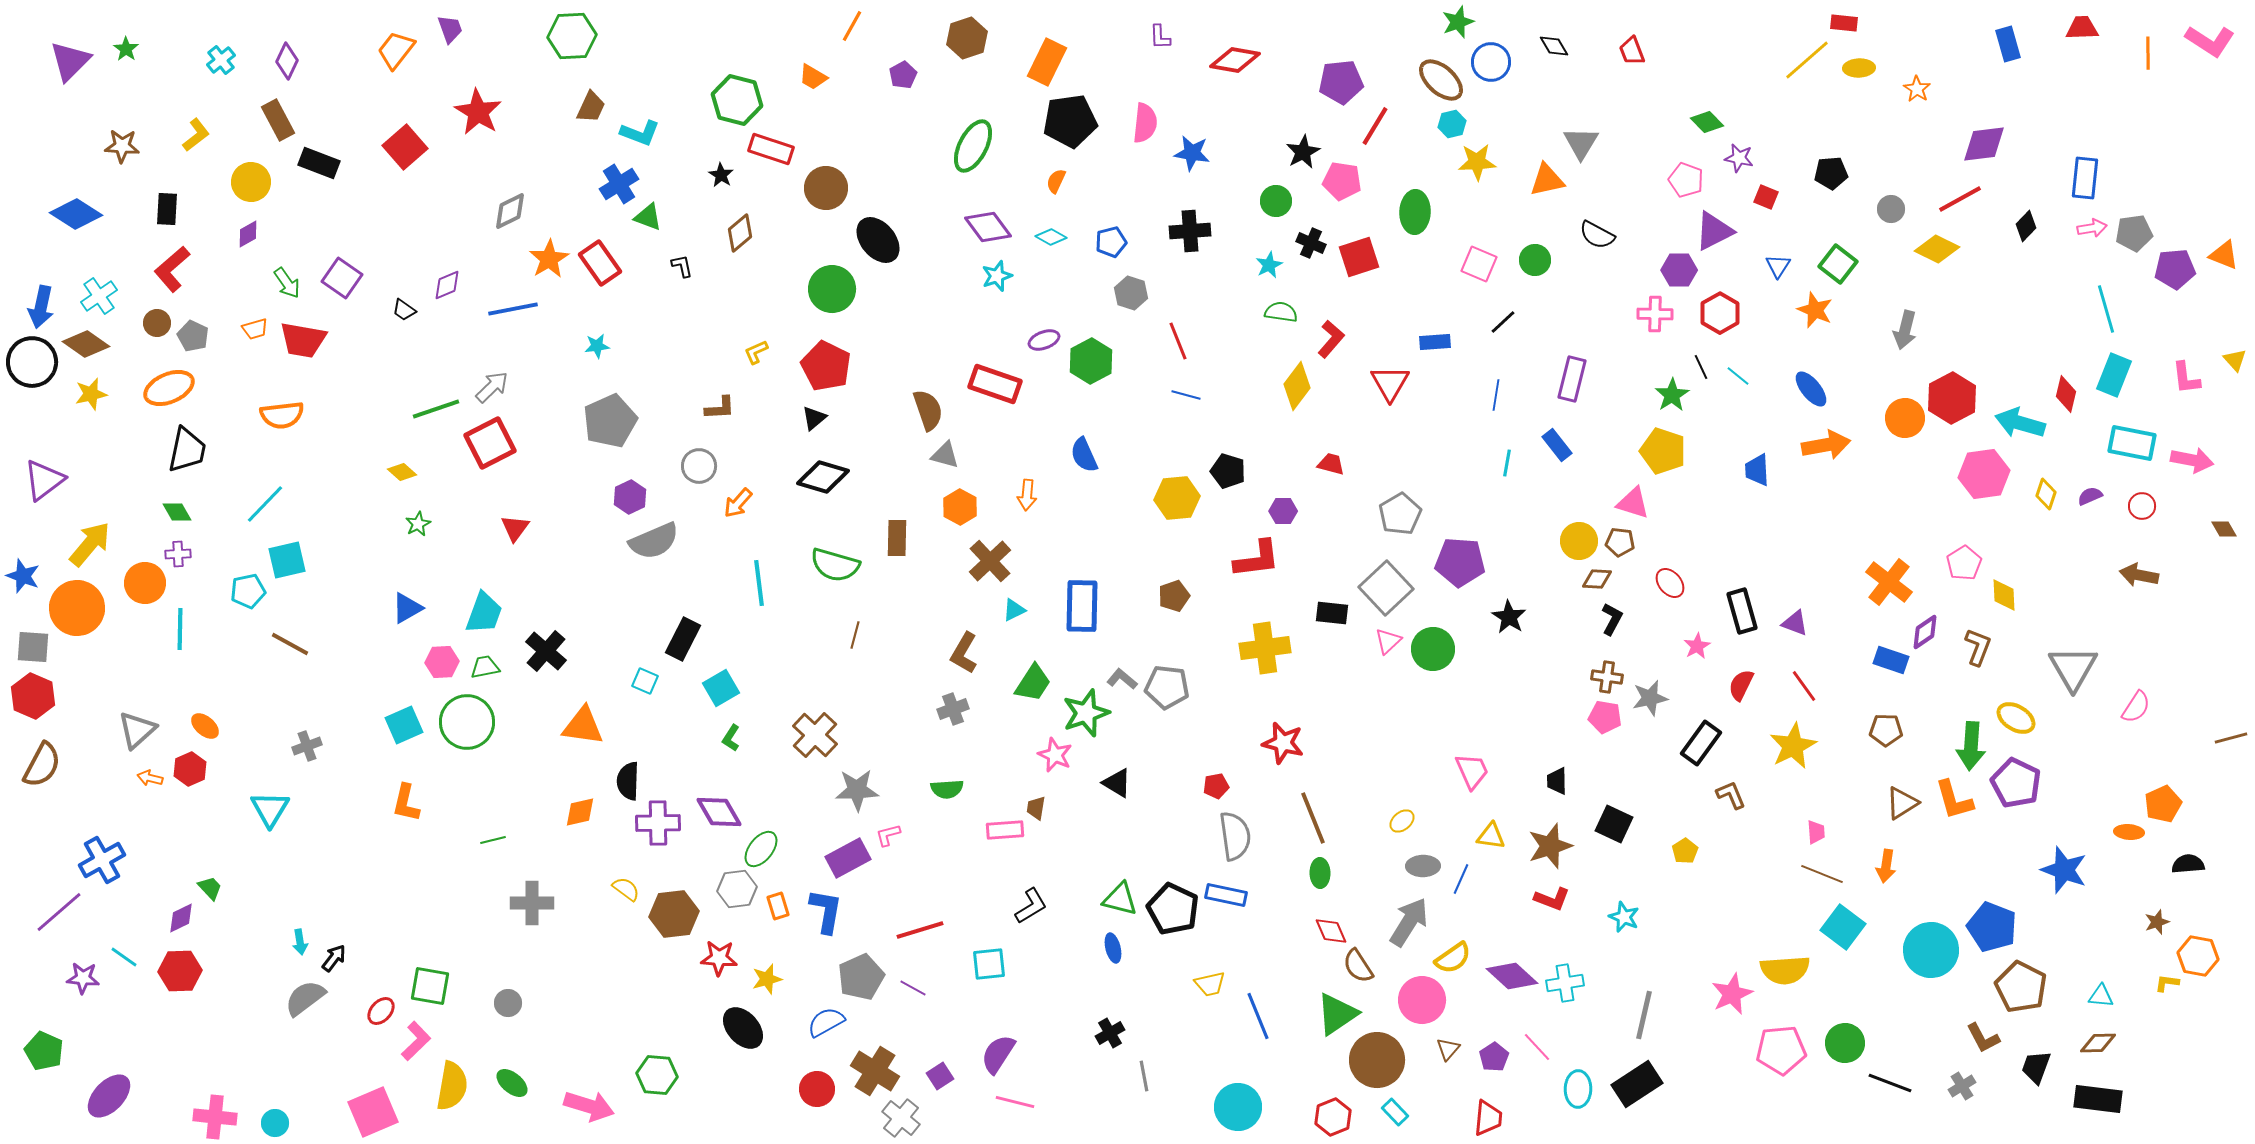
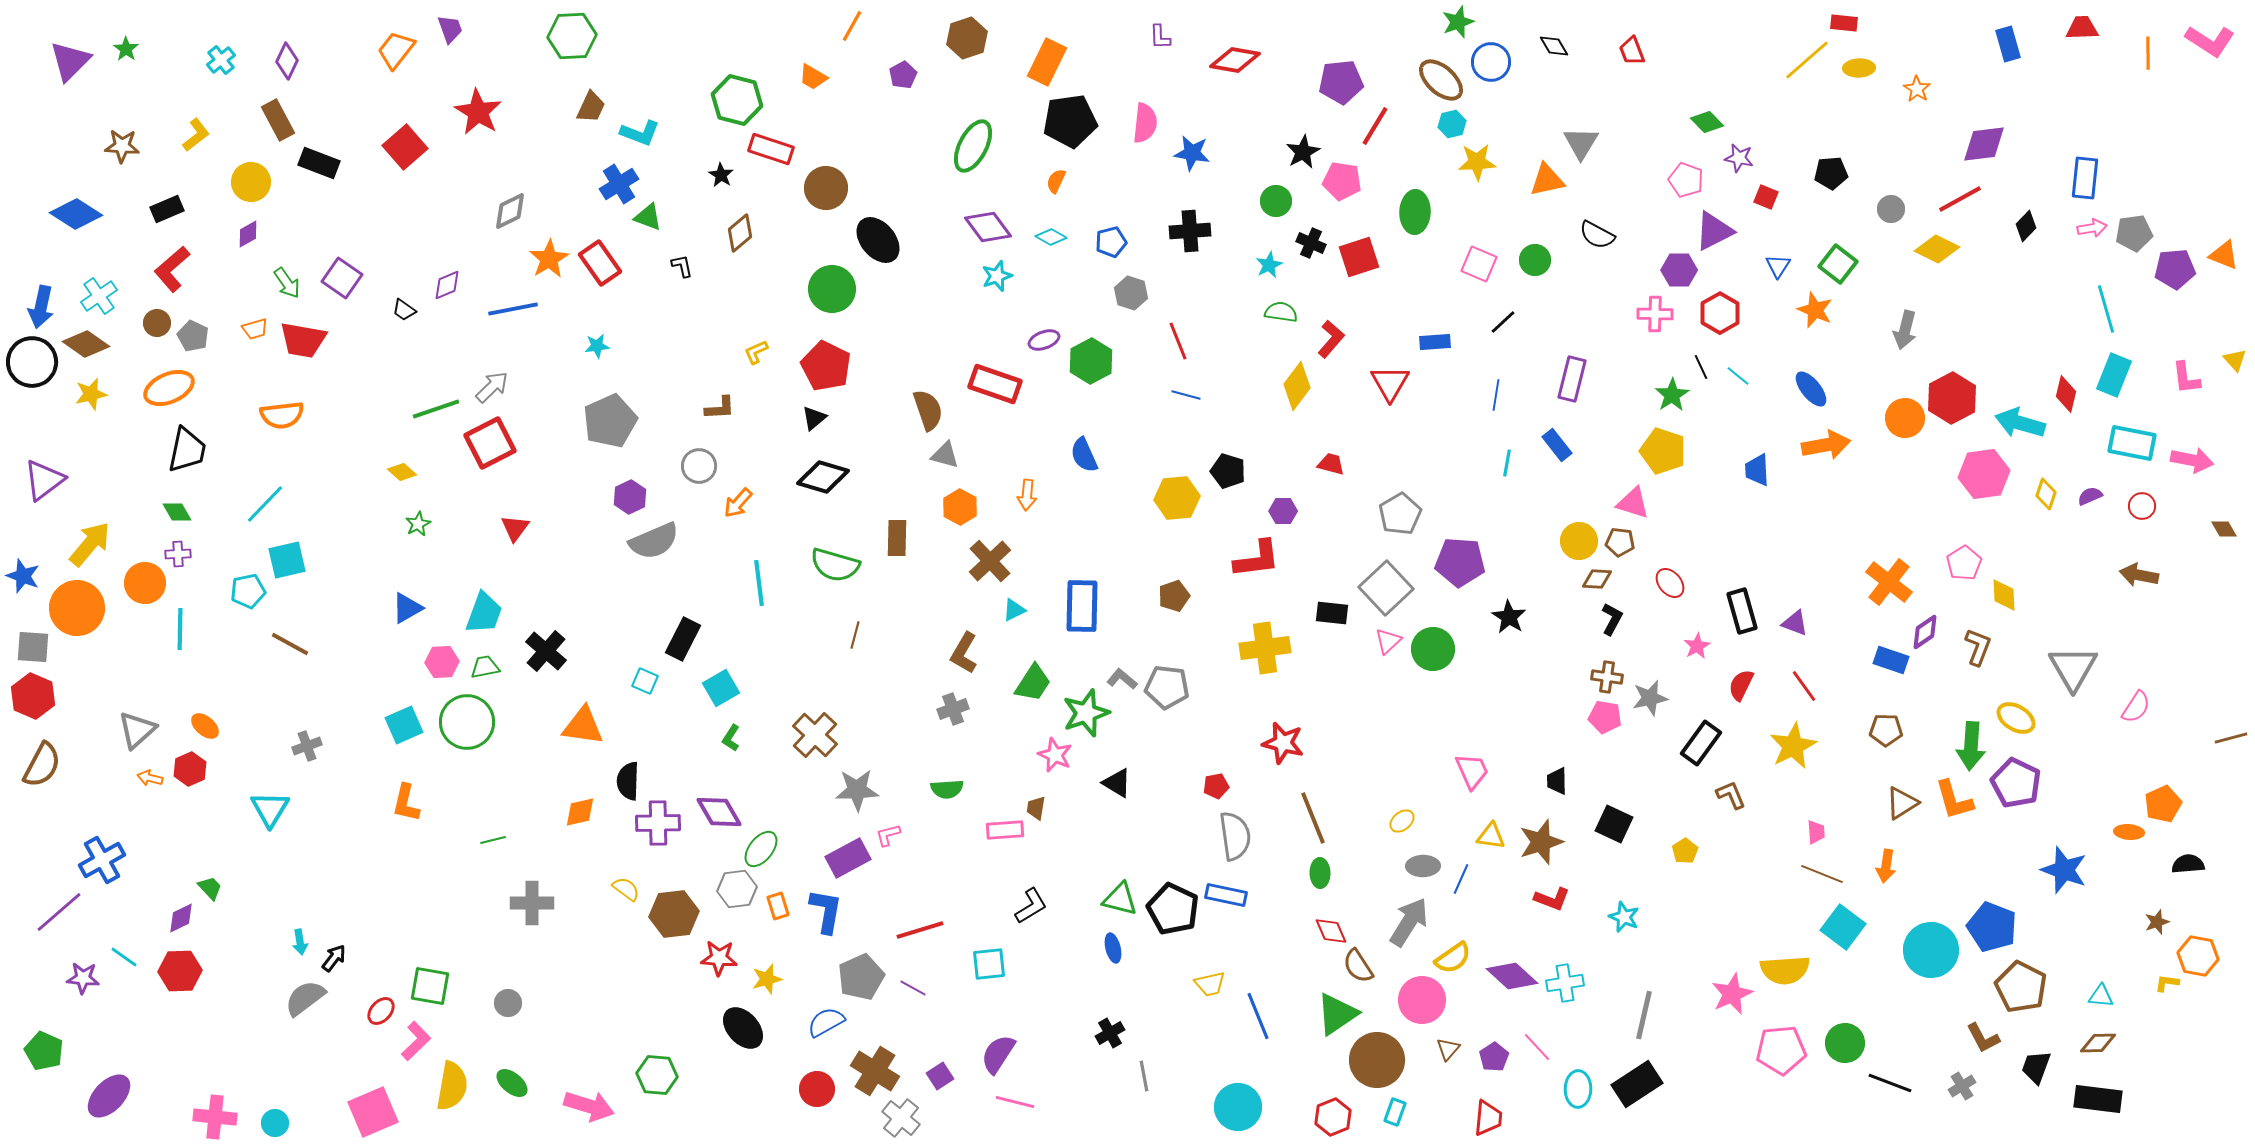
black rectangle at (167, 209): rotated 64 degrees clockwise
brown star at (1550, 846): moved 9 px left, 4 px up
cyan rectangle at (1395, 1112): rotated 64 degrees clockwise
